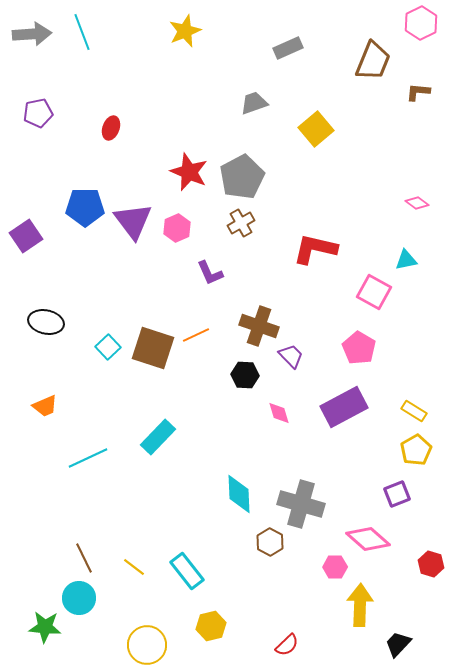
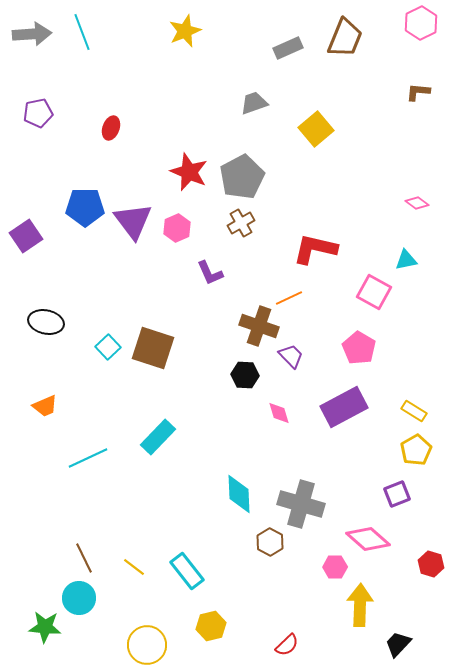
brown trapezoid at (373, 61): moved 28 px left, 23 px up
orange line at (196, 335): moved 93 px right, 37 px up
